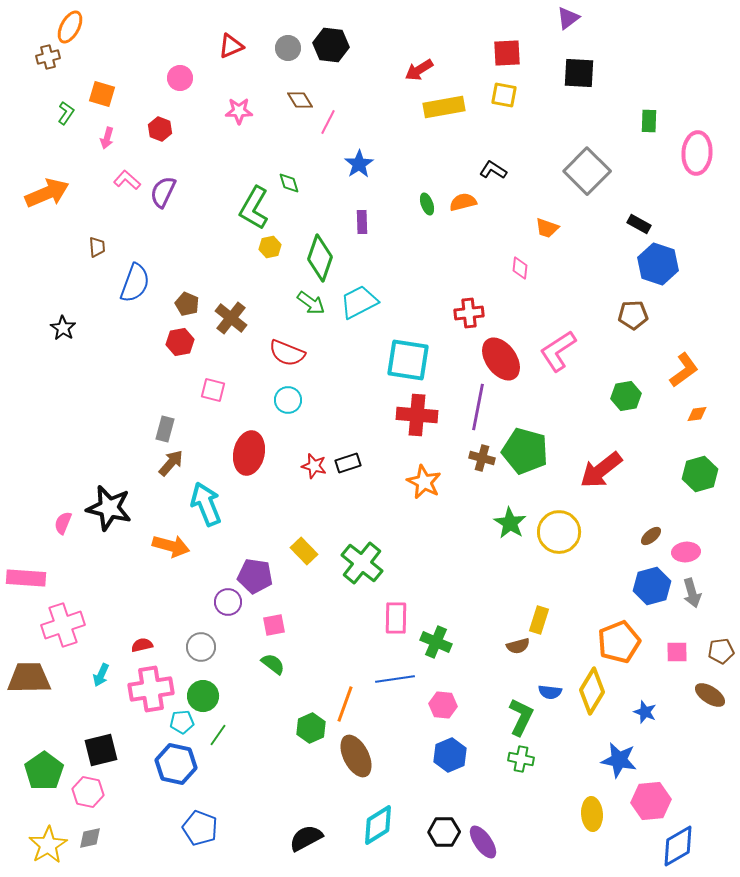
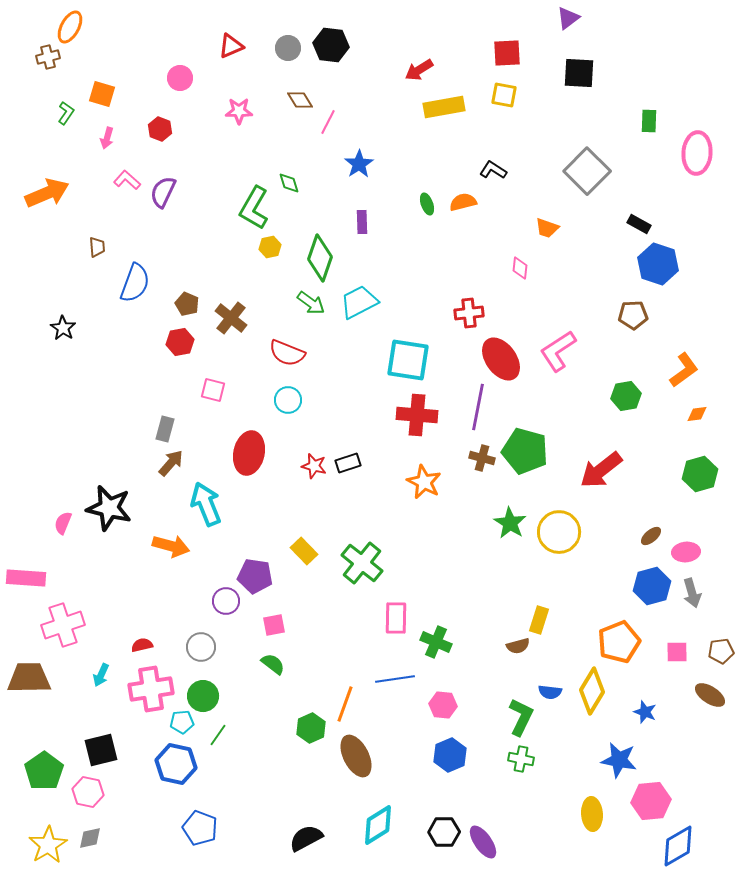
purple circle at (228, 602): moved 2 px left, 1 px up
